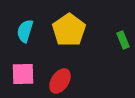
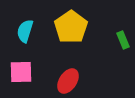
yellow pentagon: moved 2 px right, 3 px up
pink square: moved 2 px left, 2 px up
red ellipse: moved 8 px right
